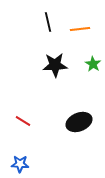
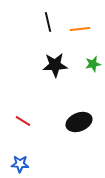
green star: rotated 28 degrees clockwise
